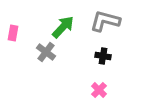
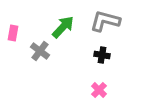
gray cross: moved 6 px left, 1 px up
black cross: moved 1 px left, 1 px up
